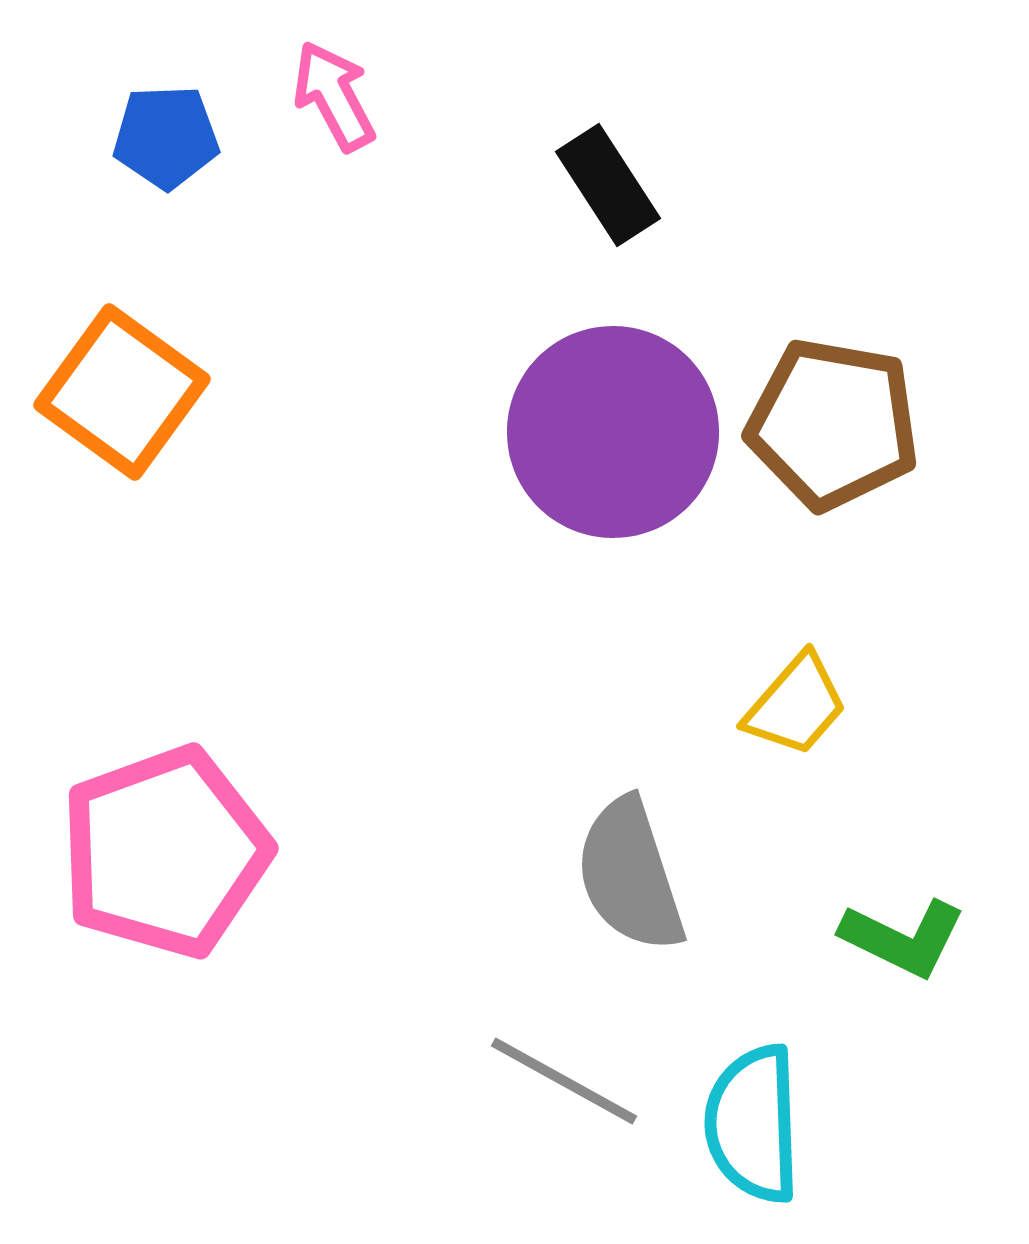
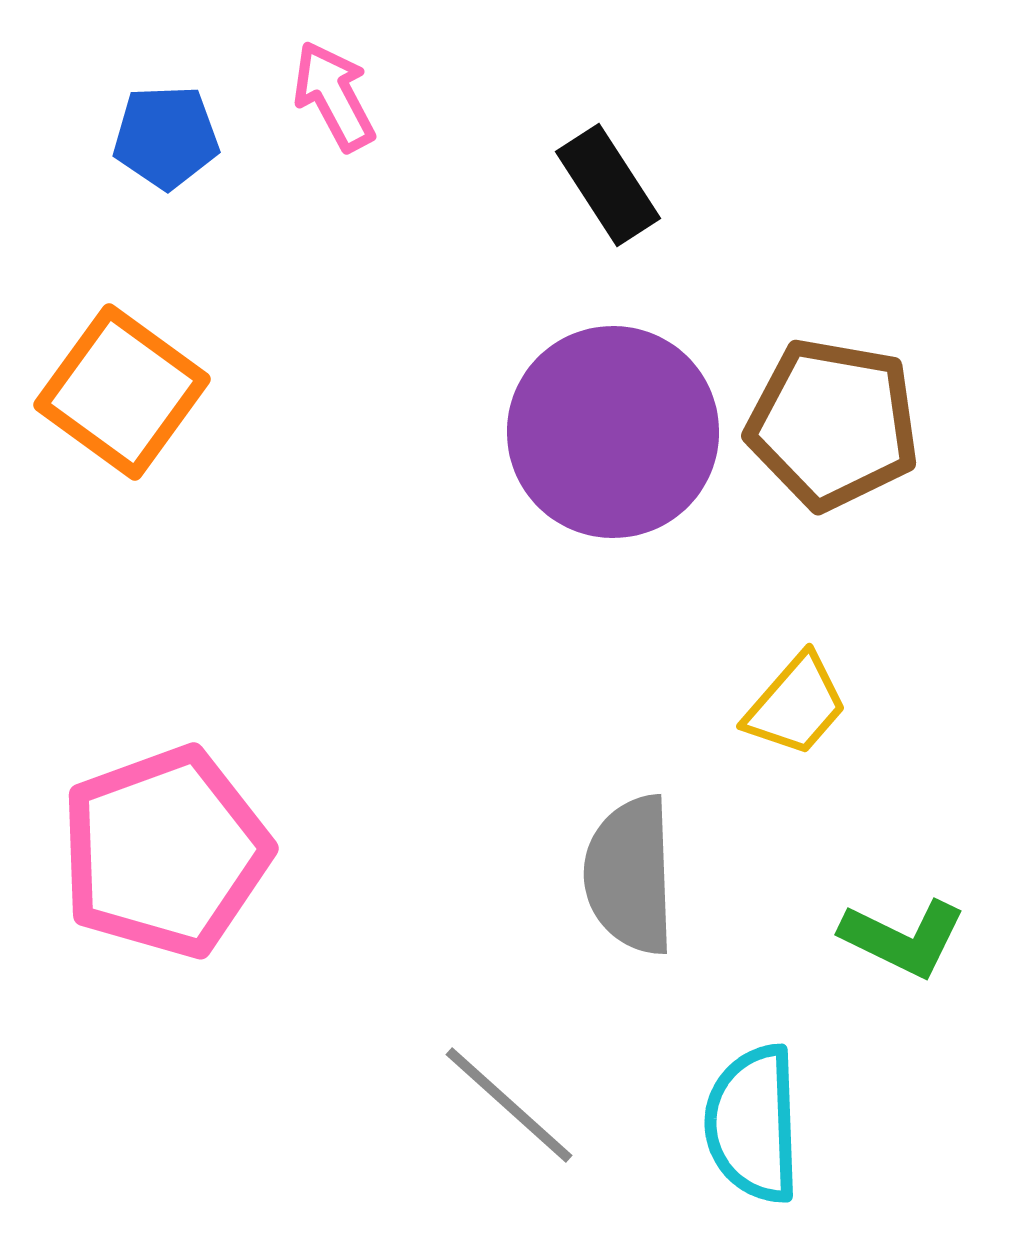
gray semicircle: rotated 16 degrees clockwise
gray line: moved 55 px left, 24 px down; rotated 13 degrees clockwise
